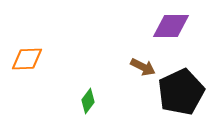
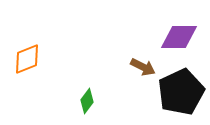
purple diamond: moved 8 px right, 11 px down
orange diamond: rotated 20 degrees counterclockwise
green diamond: moved 1 px left
